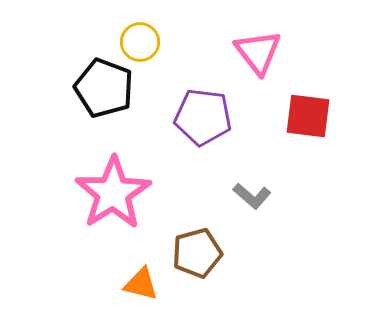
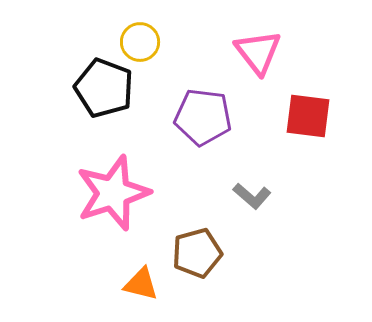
pink star: rotated 14 degrees clockwise
